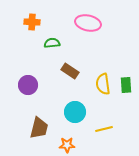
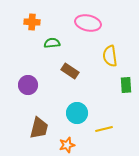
yellow semicircle: moved 7 px right, 28 px up
cyan circle: moved 2 px right, 1 px down
orange star: rotated 14 degrees counterclockwise
